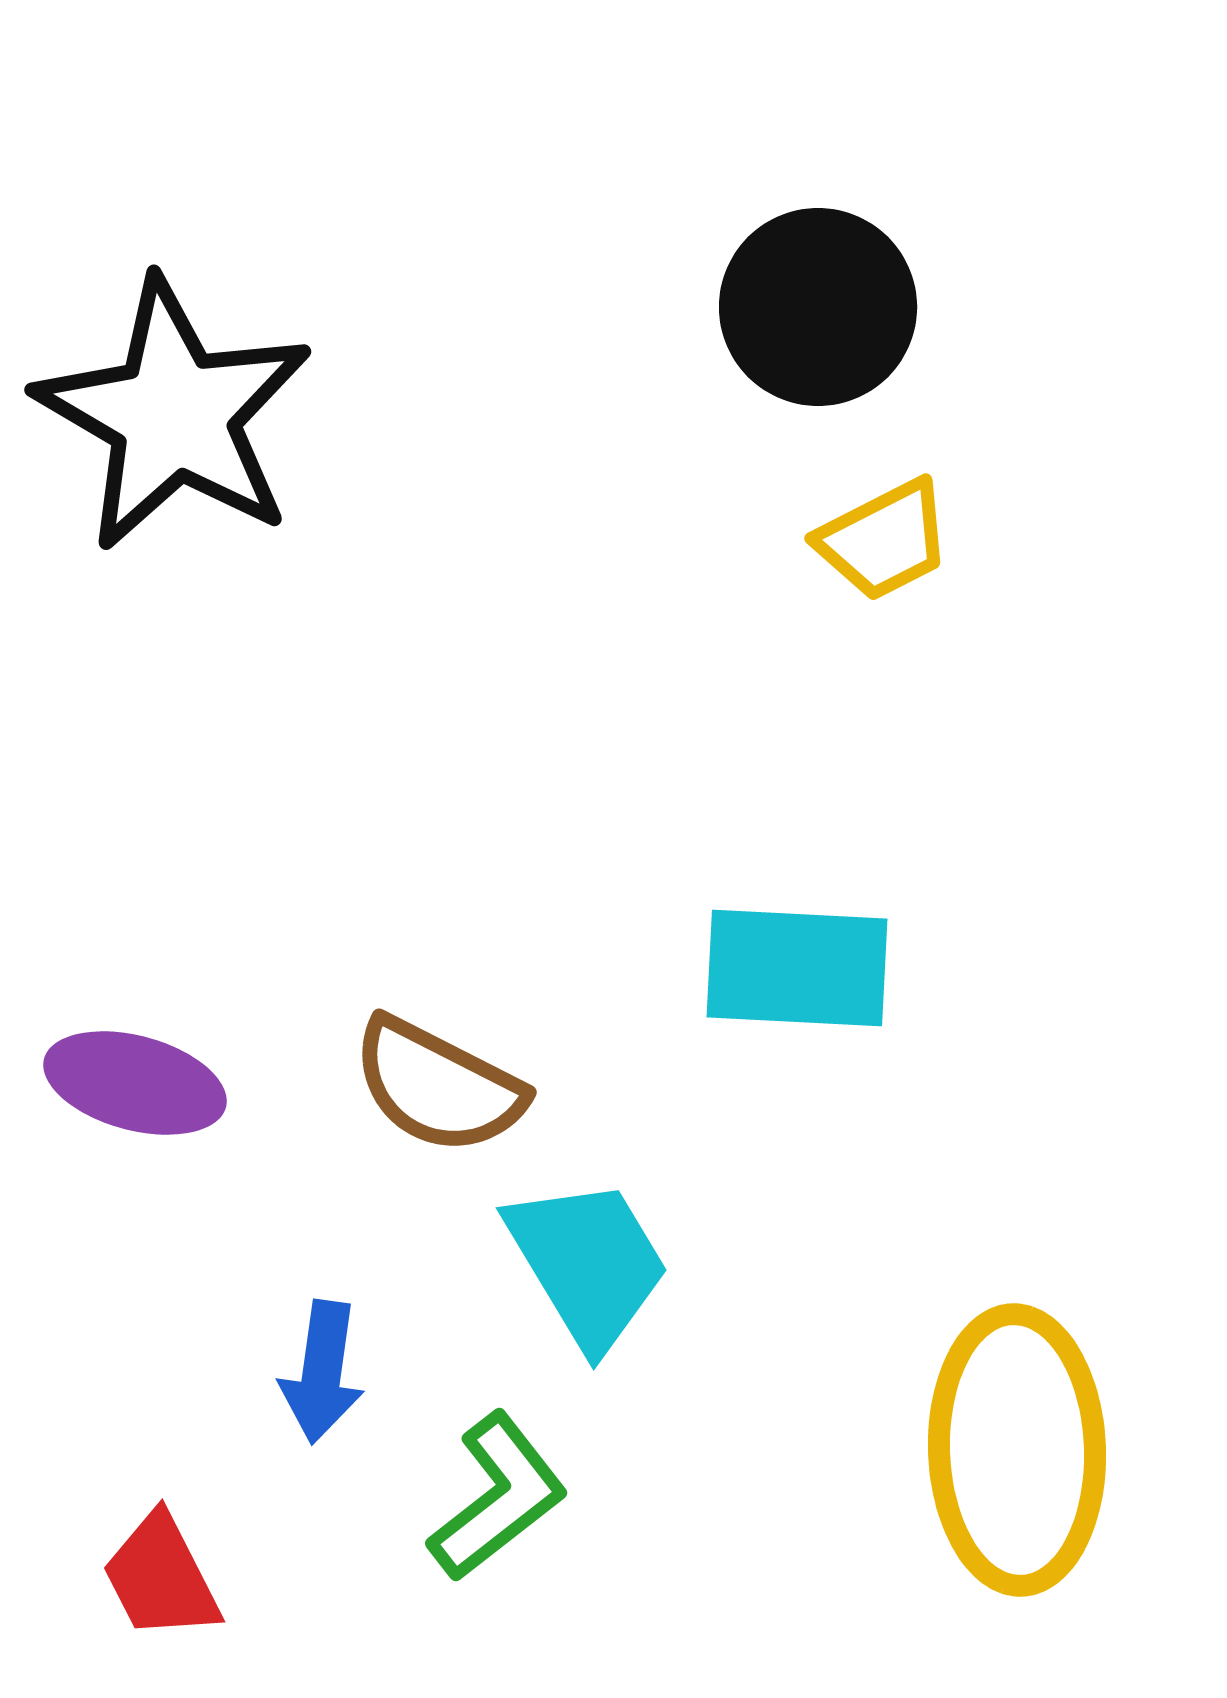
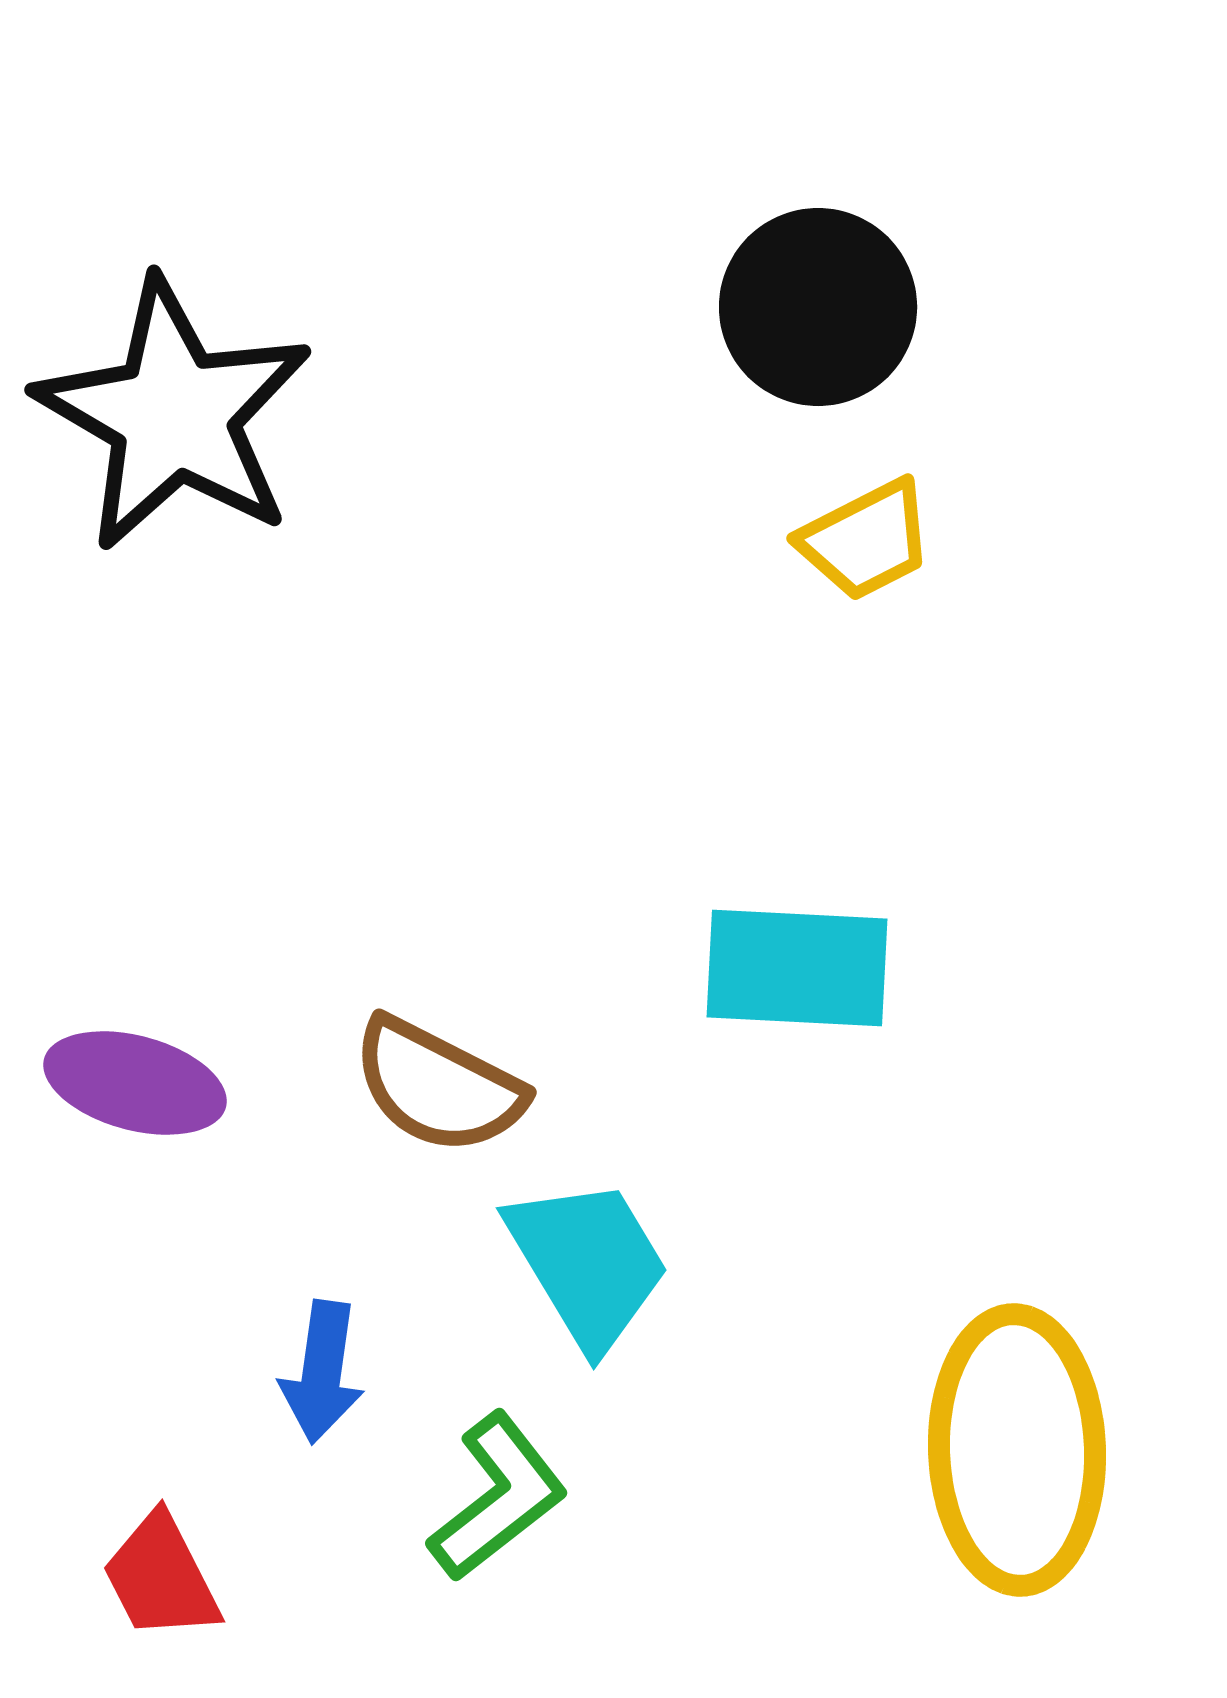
yellow trapezoid: moved 18 px left
